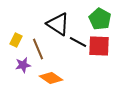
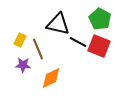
black triangle: rotated 20 degrees counterclockwise
yellow rectangle: moved 4 px right
red square: rotated 20 degrees clockwise
purple star: rotated 14 degrees clockwise
orange diamond: rotated 60 degrees counterclockwise
